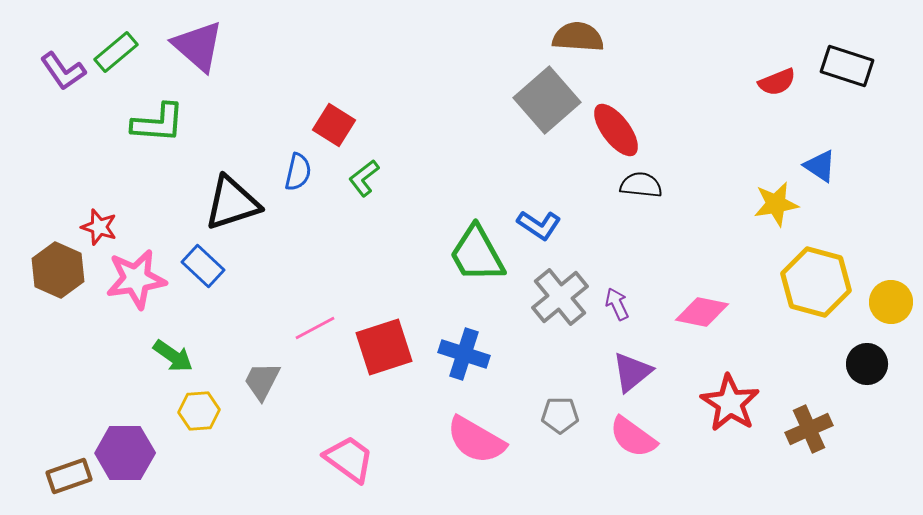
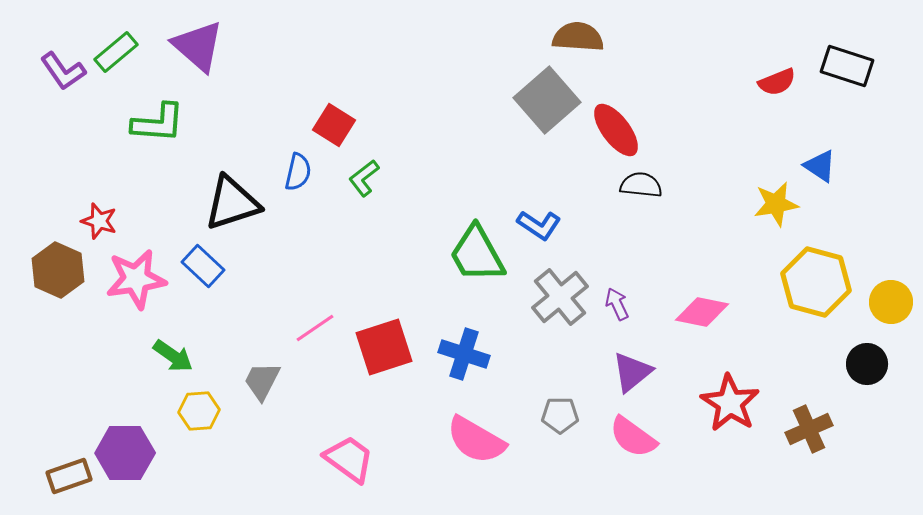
red star at (99, 227): moved 6 px up
pink line at (315, 328): rotated 6 degrees counterclockwise
